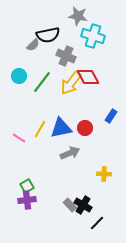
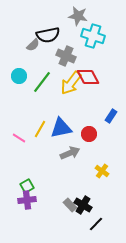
red circle: moved 4 px right, 6 px down
yellow cross: moved 2 px left, 3 px up; rotated 32 degrees clockwise
black line: moved 1 px left, 1 px down
